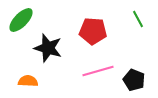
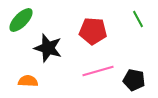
black pentagon: rotated 10 degrees counterclockwise
